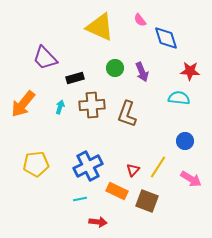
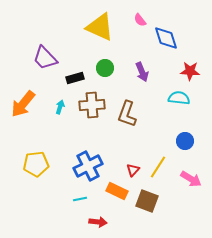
green circle: moved 10 px left
